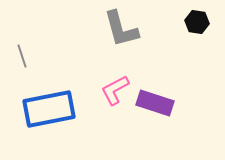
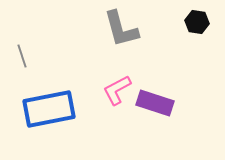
pink L-shape: moved 2 px right
